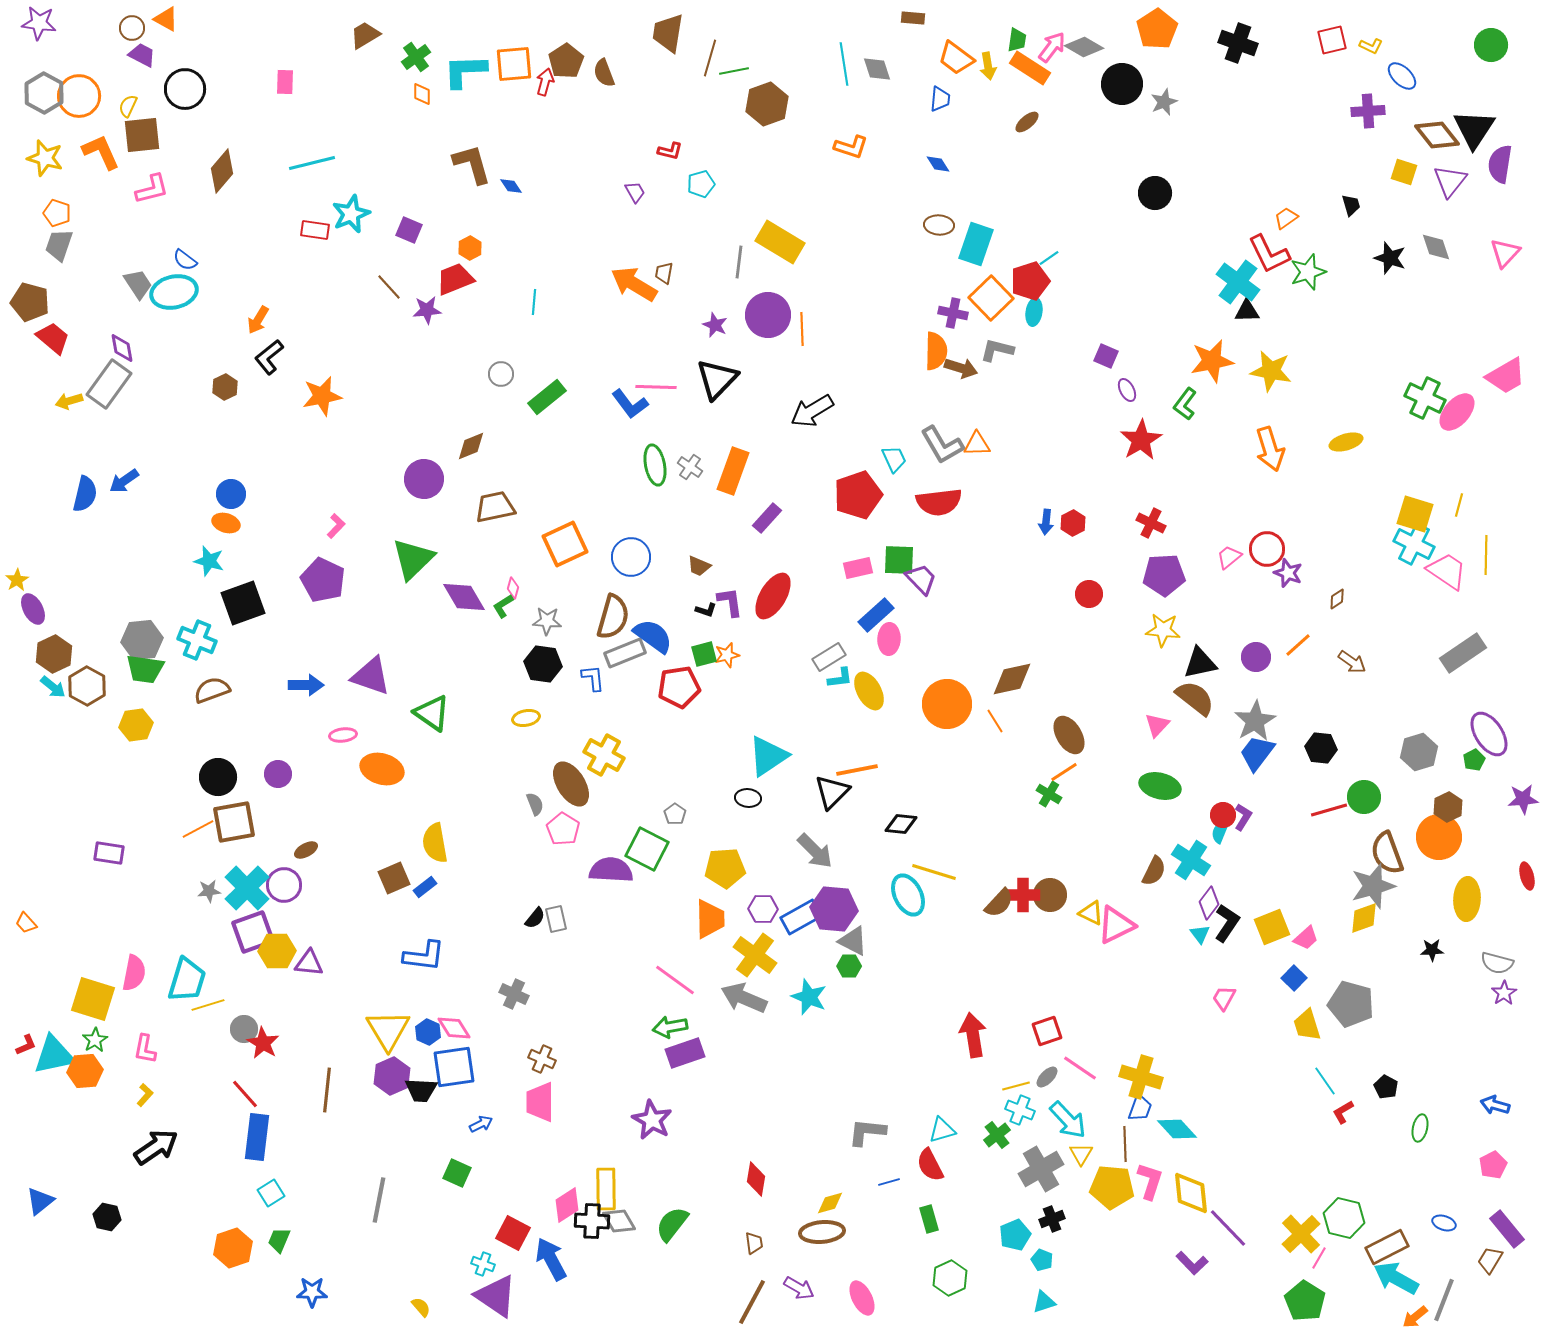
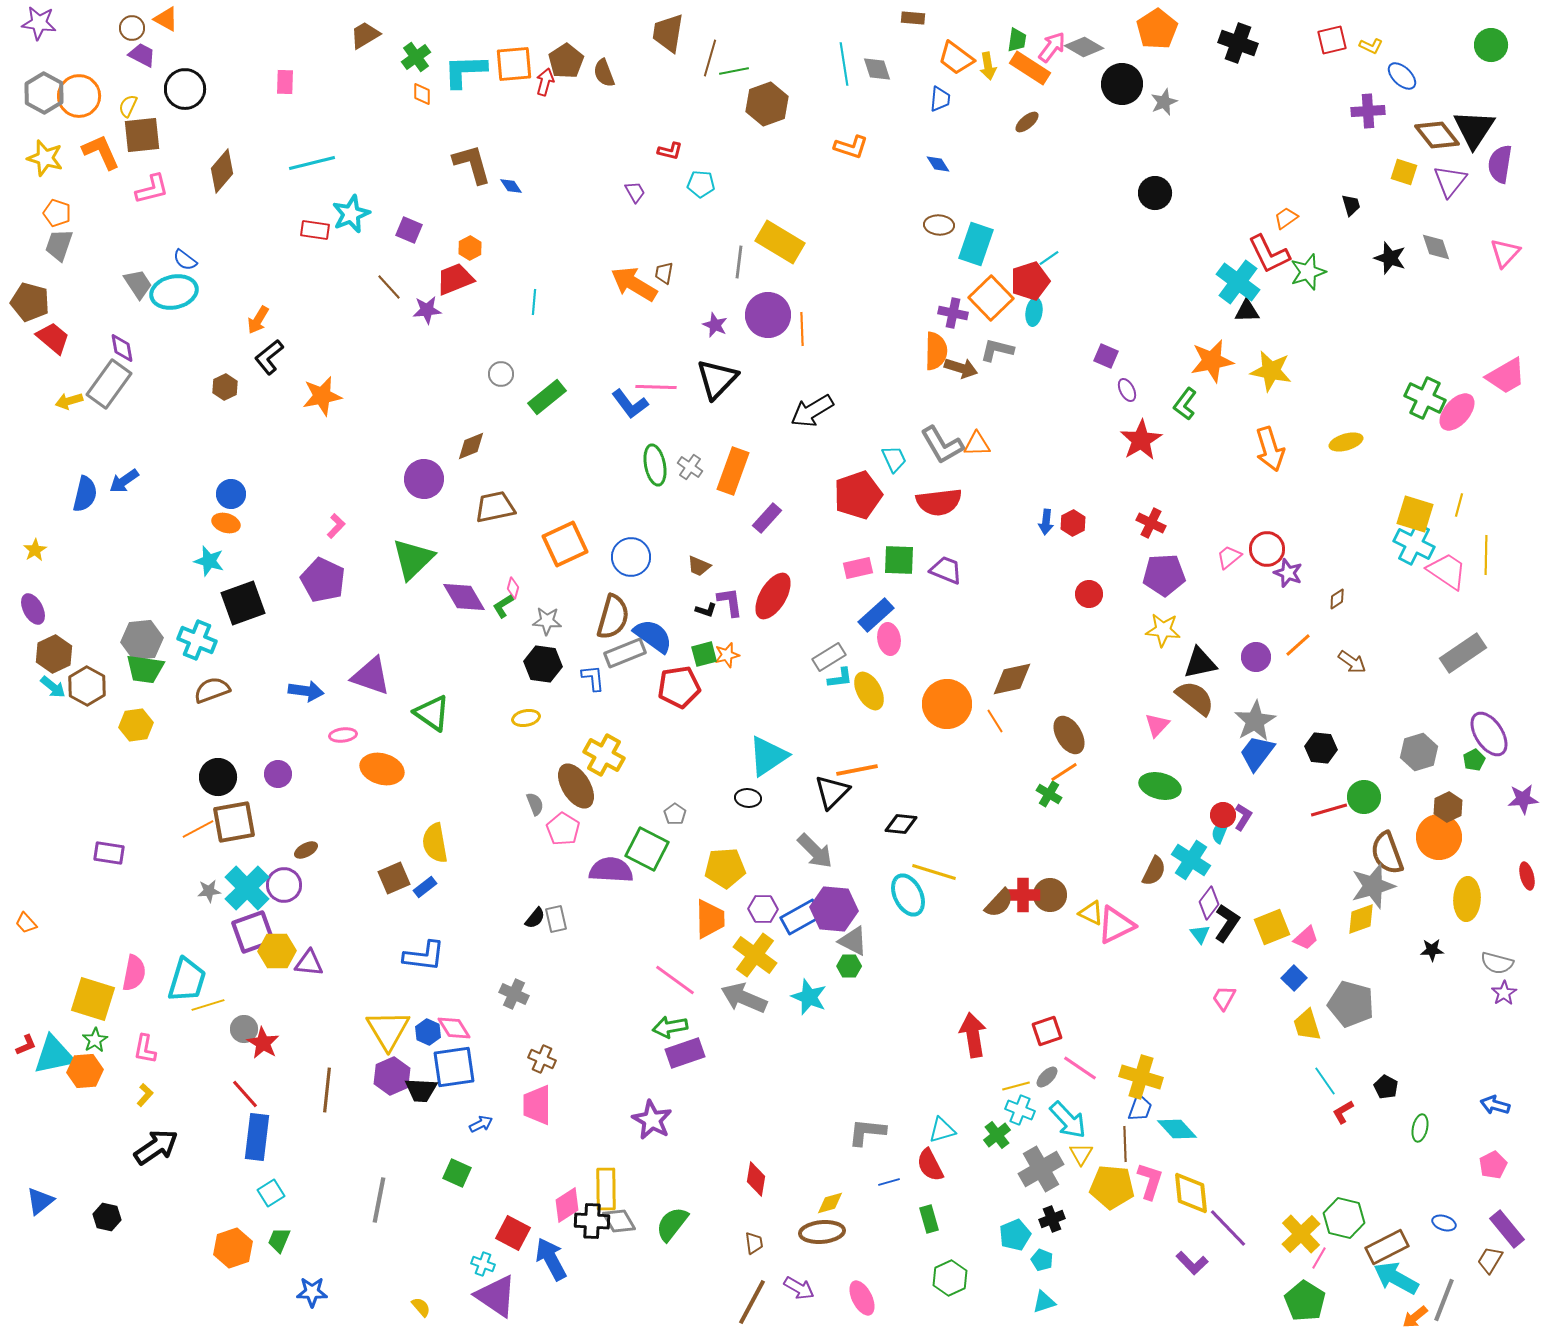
cyan pentagon at (701, 184): rotated 20 degrees clockwise
purple trapezoid at (921, 579): moved 25 px right, 9 px up; rotated 24 degrees counterclockwise
yellow star at (17, 580): moved 18 px right, 30 px up
pink ellipse at (889, 639): rotated 12 degrees counterclockwise
blue arrow at (306, 685): moved 6 px down; rotated 8 degrees clockwise
brown ellipse at (571, 784): moved 5 px right, 2 px down
yellow diamond at (1364, 918): moved 3 px left, 1 px down
pink trapezoid at (540, 1102): moved 3 px left, 3 px down
